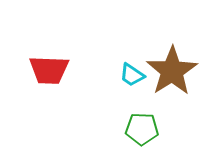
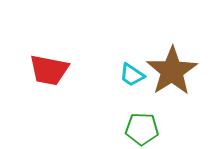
red trapezoid: rotated 9 degrees clockwise
